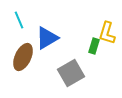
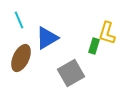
brown ellipse: moved 2 px left, 1 px down
